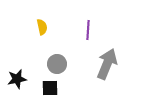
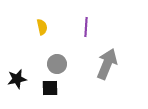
purple line: moved 2 px left, 3 px up
